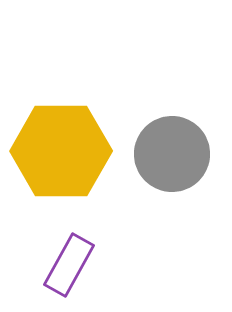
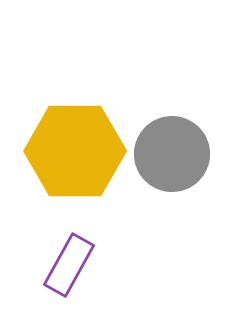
yellow hexagon: moved 14 px right
